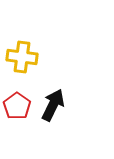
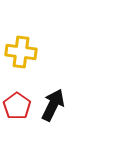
yellow cross: moved 1 px left, 5 px up
